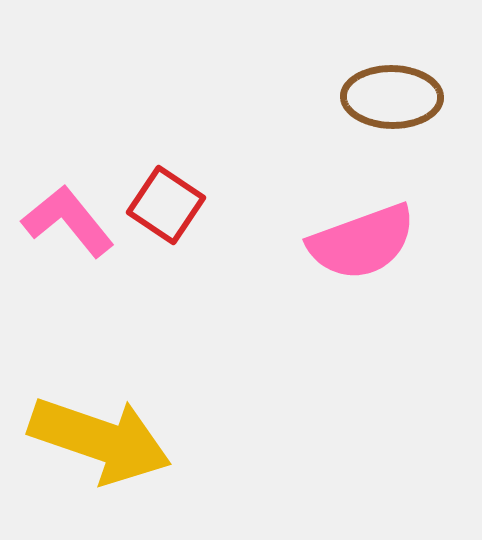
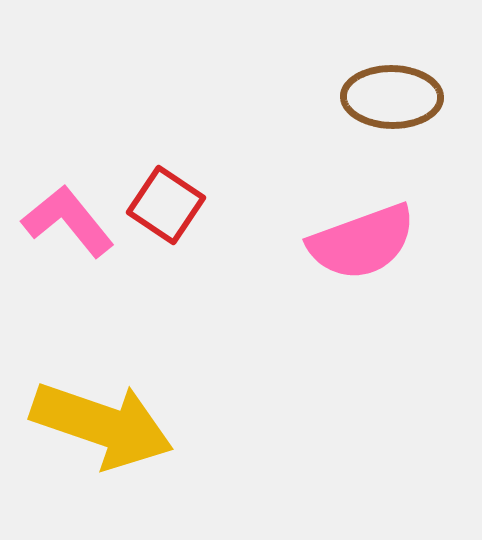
yellow arrow: moved 2 px right, 15 px up
